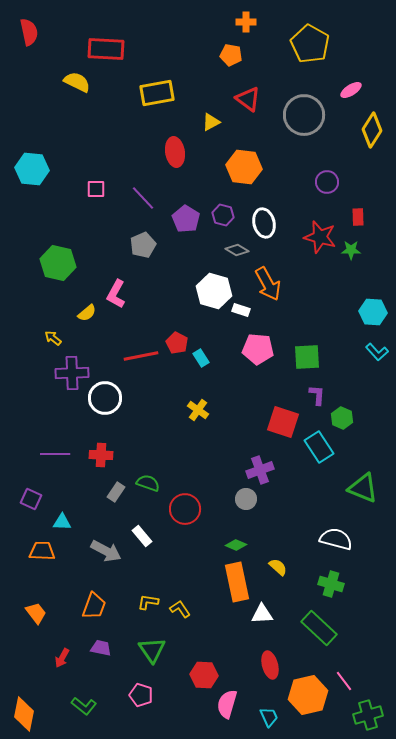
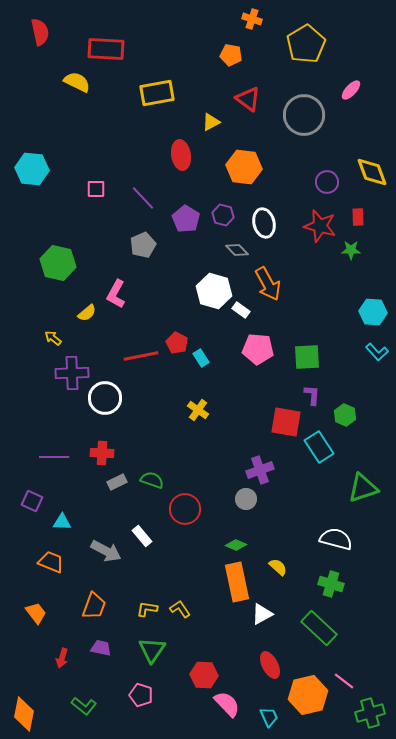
orange cross at (246, 22): moved 6 px right, 3 px up; rotated 18 degrees clockwise
red semicircle at (29, 32): moved 11 px right
yellow pentagon at (310, 44): moved 4 px left; rotated 12 degrees clockwise
pink ellipse at (351, 90): rotated 15 degrees counterclockwise
yellow diamond at (372, 130): moved 42 px down; rotated 52 degrees counterclockwise
red ellipse at (175, 152): moved 6 px right, 3 px down
red star at (320, 237): moved 11 px up
gray diamond at (237, 250): rotated 15 degrees clockwise
white rectangle at (241, 310): rotated 18 degrees clockwise
purple L-shape at (317, 395): moved 5 px left
green hexagon at (342, 418): moved 3 px right, 3 px up
red square at (283, 422): moved 3 px right; rotated 8 degrees counterclockwise
purple line at (55, 454): moved 1 px left, 3 px down
red cross at (101, 455): moved 1 px right, 2 px up
green semicircle at (148, 483): moved 4 px right, 3 px up
green triangle at (363, 488): rotated 40 degrees counterclockwise
gray rectangle at (116, 492): moved 1 px right, 10 px up; rotated 30 degrees clockwise
purple square at (31, 499): moved 1 px right, 2 px down
orange trapezoid at (42, 551): moved 9 px right, 11 px down; rotated 20 degrees clockwise
yellow L-shape at (148, 602): moved 1 px left, 7 px down
white triangle at (262, 614): rotated 25 degrees counterclockwise
green triangle at (152, 650): rotated 8 degrees clockwise
red arrow at (62, 658): rotated 12 degrees counterclockwise
red ellipse at (270, 665): rotated 12 degrees counterclockwise
pink line at (344, 681): rotated 15 degrees counterclockwise
pink semicircle at (227, 704): rotated 120 degrees clockwise
green cross at (368, 715): moved 2 px right, 2 px up
